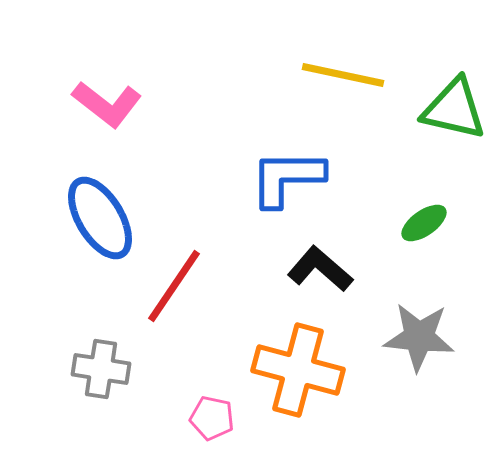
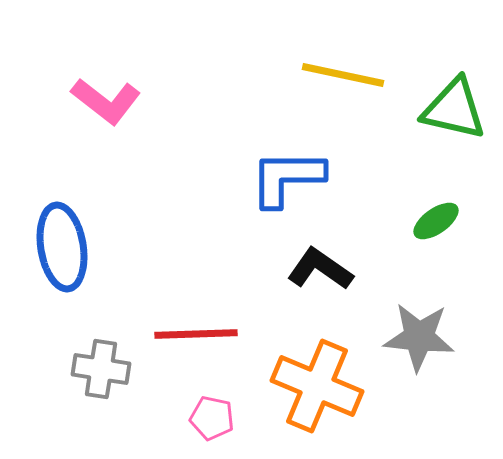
pink L-shape: moved 1 px left, 3 px up
blue ellipse: moved 38 px left, 29 px down; rotated 22 degrees clockwise
green ellipse: moved 12 px right, 2 px up
black L-shape: rotated 6 degrees counterclockwise
red line: moved 22 px right, 48 px down; rotated 54 degrees clockwise
orange cross: moved 19 px right, 16 px down; rotated 8 degrees clockwise
